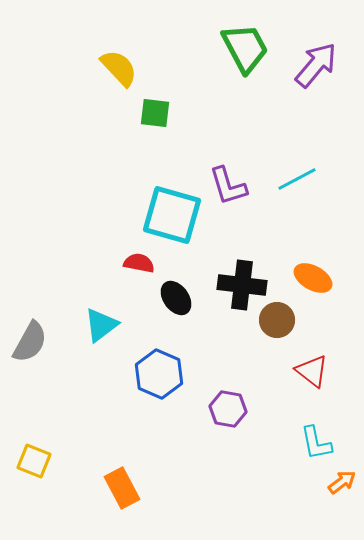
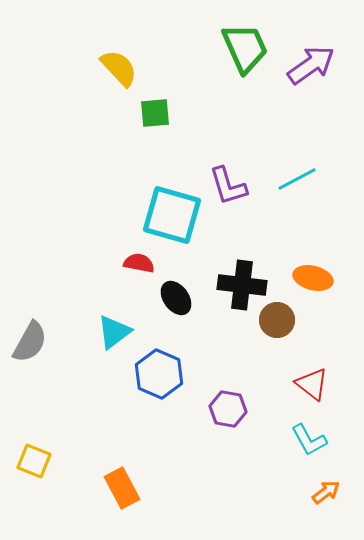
green trapezoid: rotated 4 degrees clockwise
purple arrow: moved 5 px left; rotated 15 degrees clockwise
green square: rotated 12 degrees counterclockwise
orange ellipse: rotated 15 degrees counterclockwise
cyan triangle: moved 13 px right, 7 px down
red triangle: moved 13 px down
cyan L-shape: moved 7 px left, 3 px up; rotated 18 degrees counterclockwise
orange arrow: moved 16 px left, 10 px down
